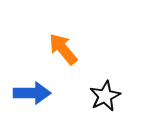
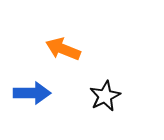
orange arrow: rotated 28 degrees counterclockwise
